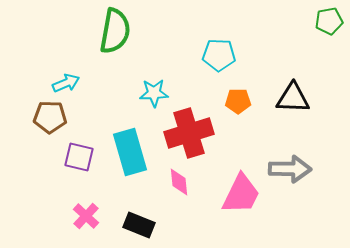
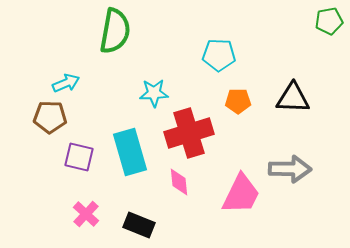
pink cross: moved 2 px up
